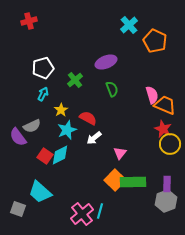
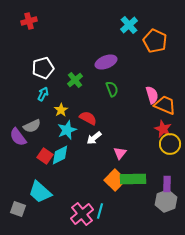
green rectangle: moved 3 px up
